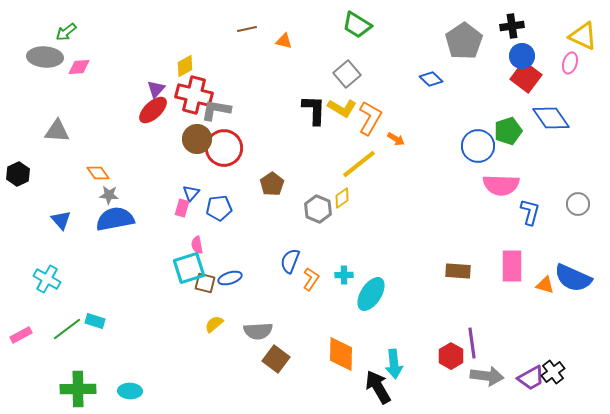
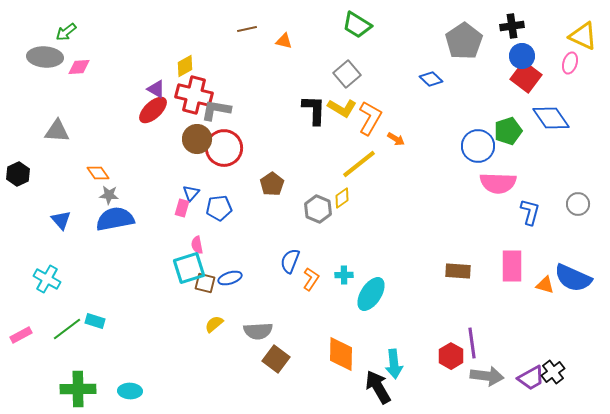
purple triangle at (156, 89): rotated 42 degrees counterclockwise
pink semicircle at (501, 185): moved 3 px left, 2 px up
